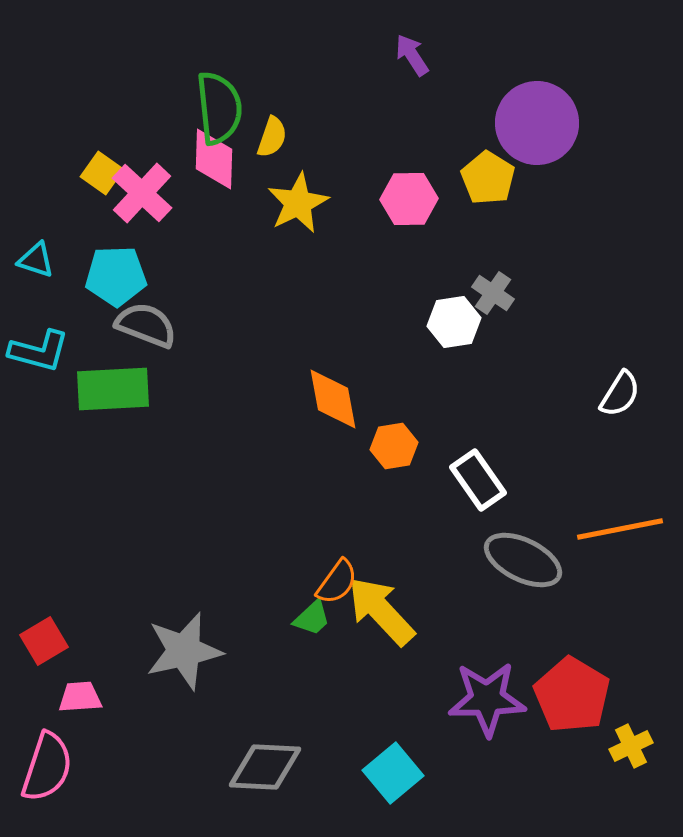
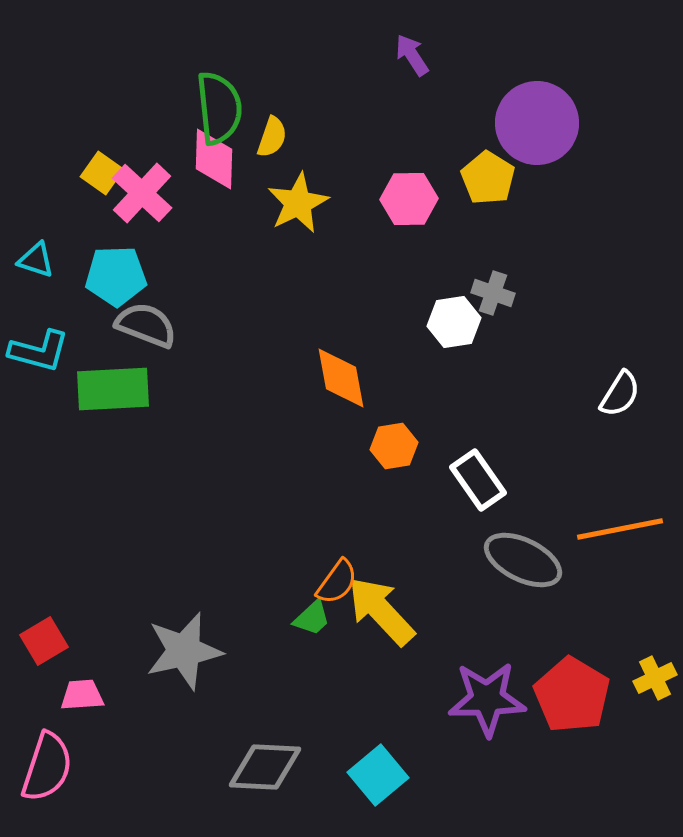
gray cross: rotated 15 degrees counterclockwise
orange diamond: moved 8 px right, 21 px up
pink trapezoid: moved 2 px right, 2 px up
yellow cross: moved 24 px right, 68 px up
cyan square: moved 15 px left, 2 px down
